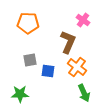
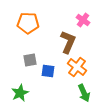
green star: moved 1 px up; rotated 24 degrees counterclockwise
